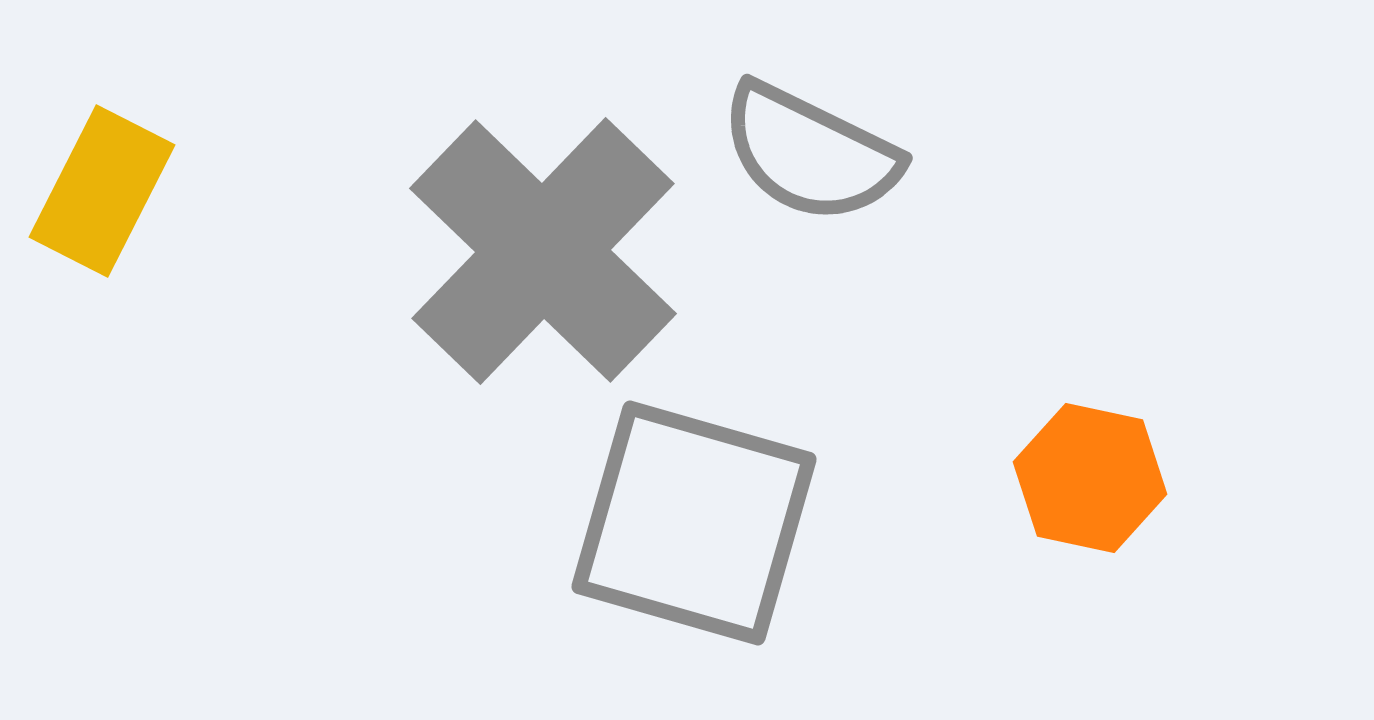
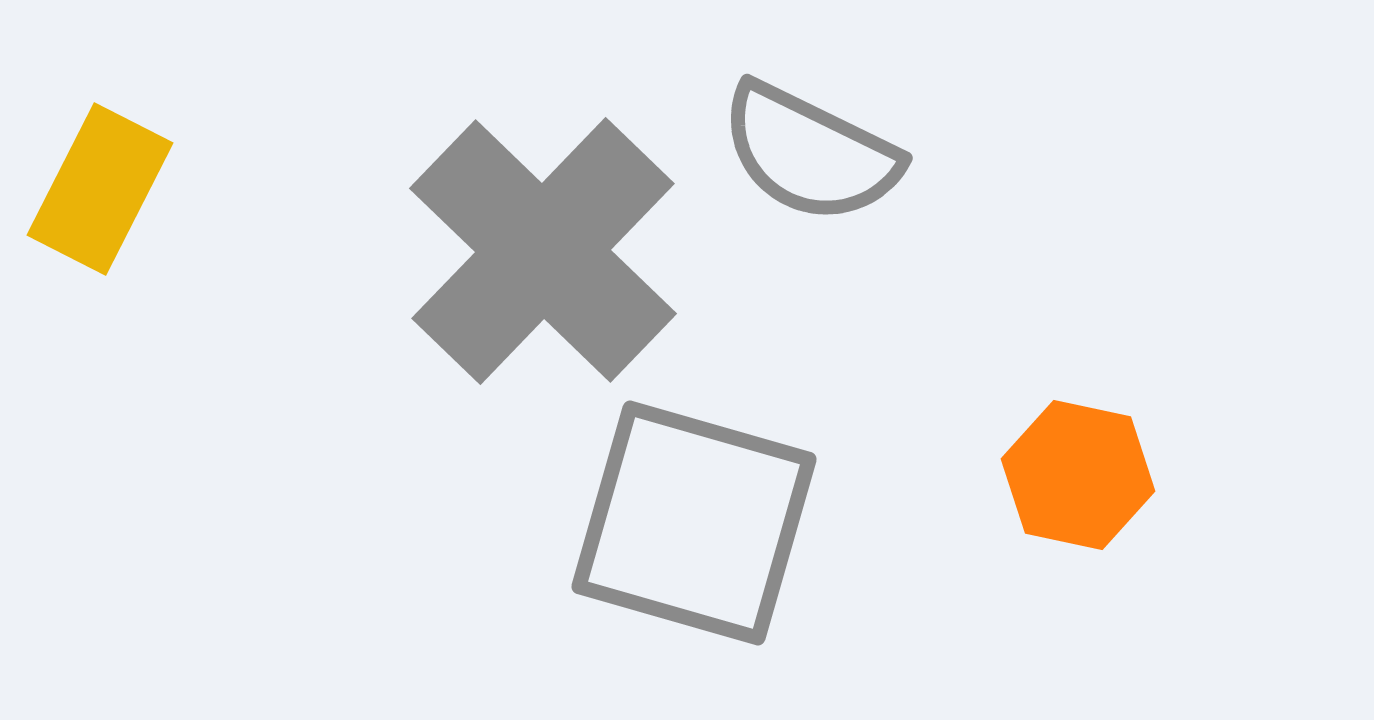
yellow rectangle: moved 2 px left, 2 px up
orange hexagon: moved 12 px left, 3 px up
